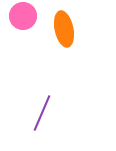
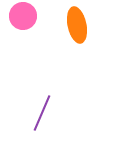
orange ellipse: moved 13 px right, 4 px up
